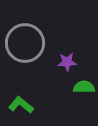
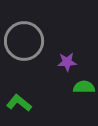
gray circle: moved 1 px left, 2 px up
green L-shape: moved 2 px left, 2 px up
